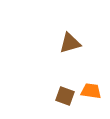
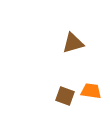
brown triangle: moved 3 px right
